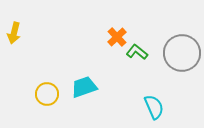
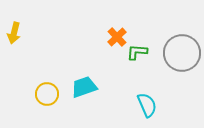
green L-shape: rotated 35 degrees counterclockwise
cyan semicircle: moved 7 px left, 2 px up
